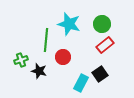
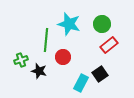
red rectangle: moved 4 px right
